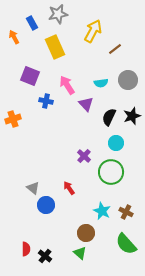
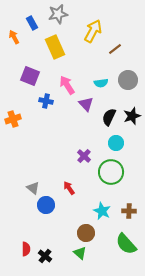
brown cross: moved 3 px right, 1 px up; rotated 24 degrees counterclockwise
